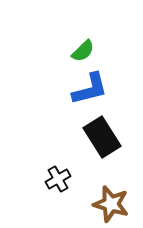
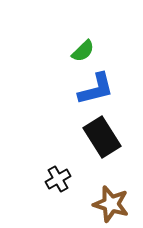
blue L-shape: moved 6 px right
